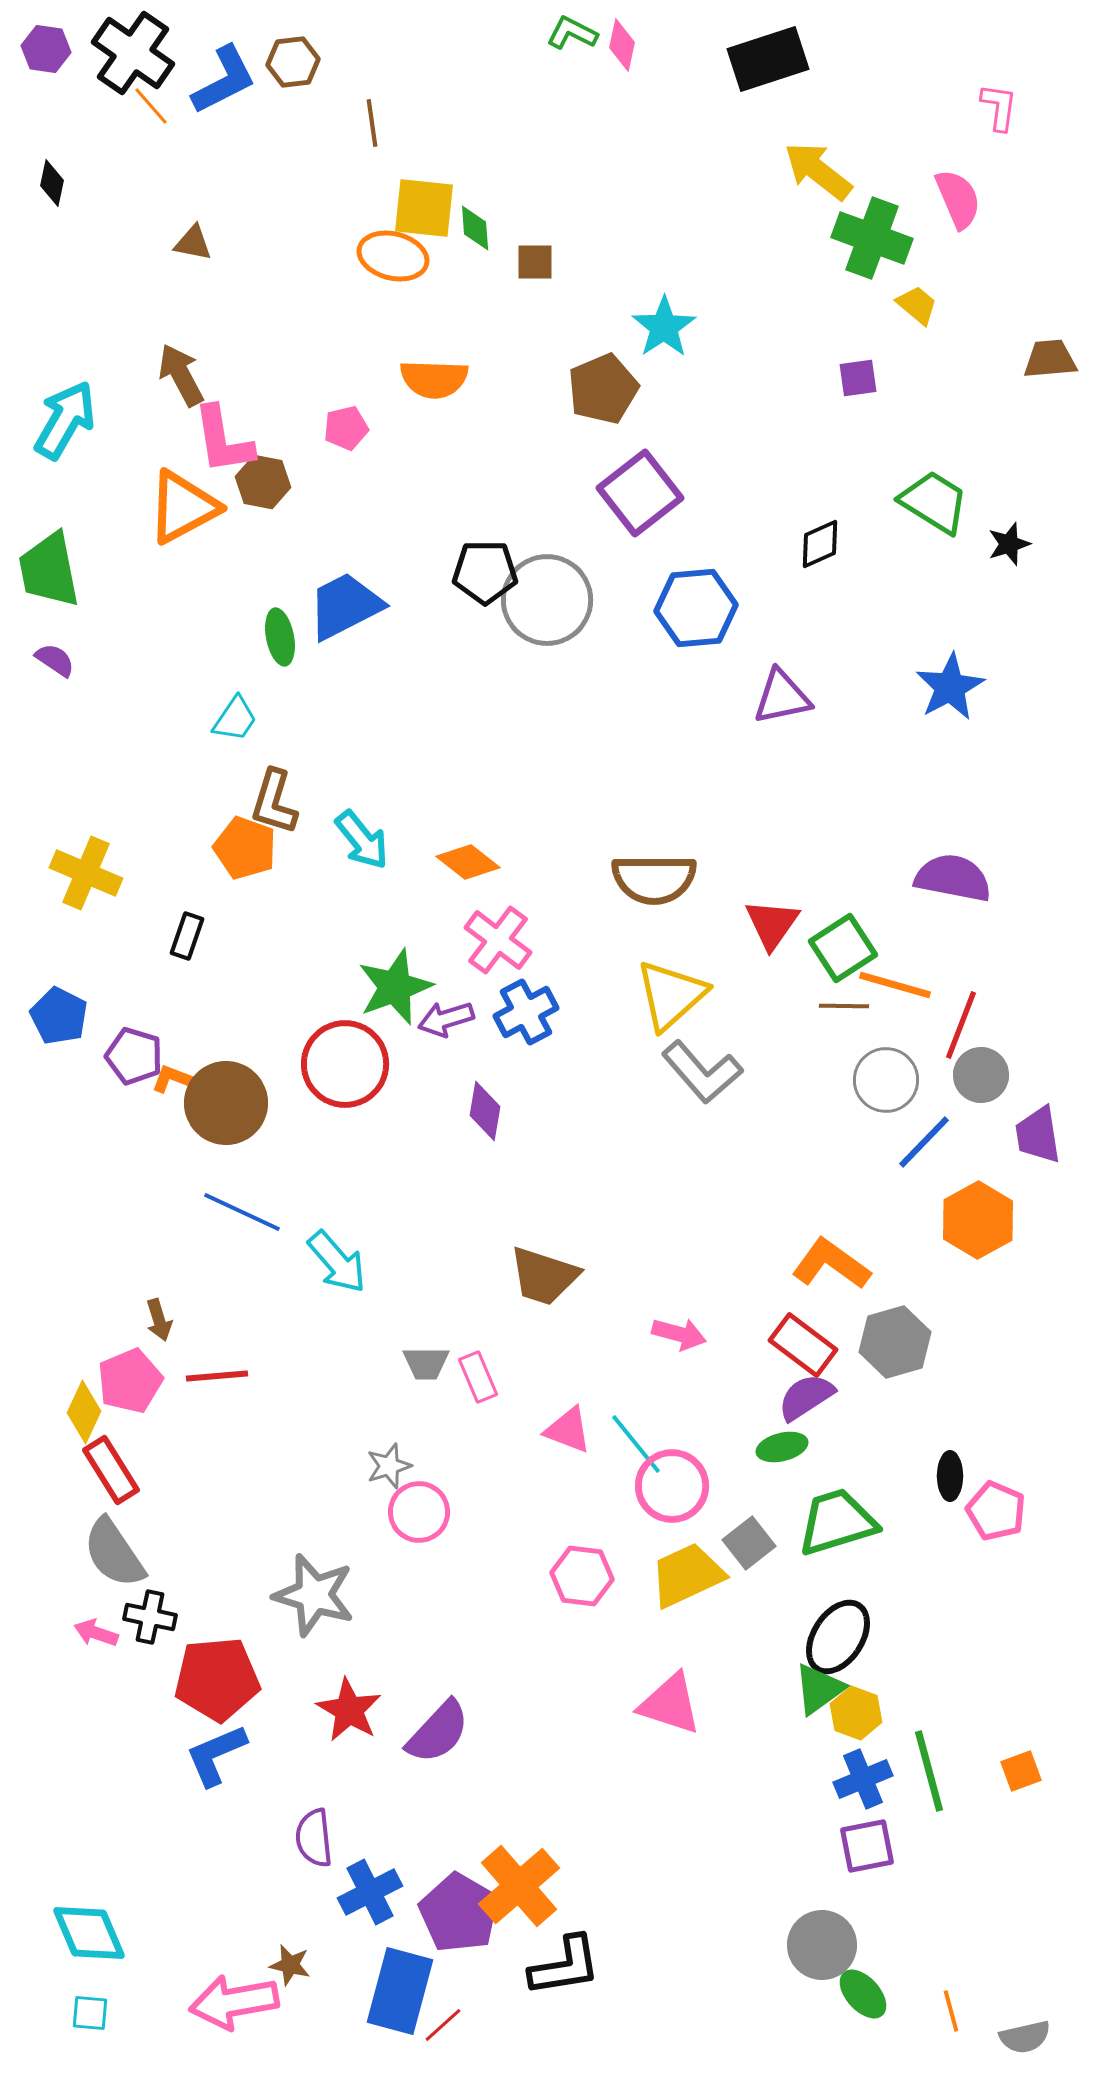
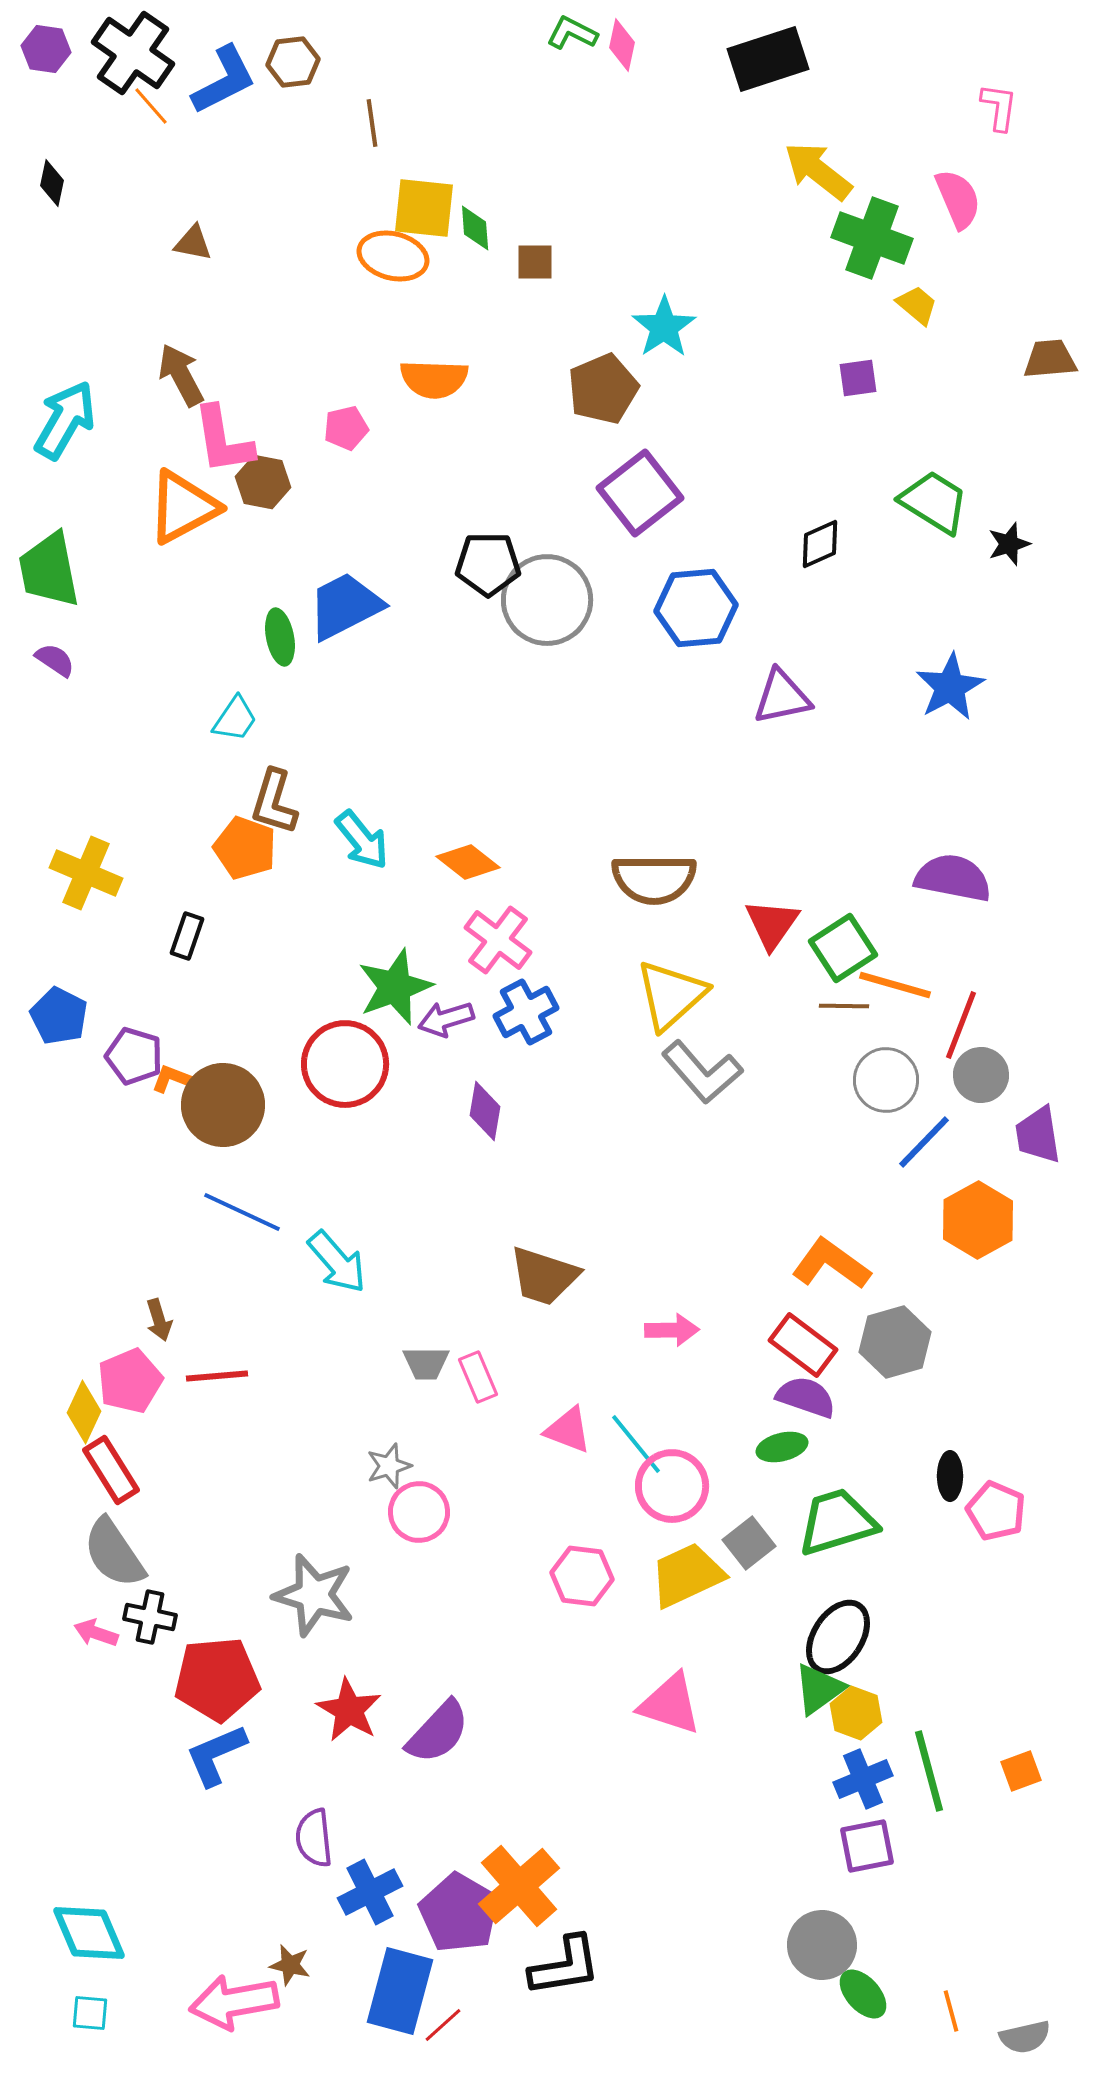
black pentagon at (485, 572): moved 3 px right, 8 px up
brown circle at (226, 1103): moved 3 px left, 2 px down
pink arrow at (679, 1334): moved 7 px left, 4 px up; rotated 16 degrees counterclockwise
purple semicircle at (806, 1397): rotated 52 degrees clockwise
